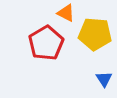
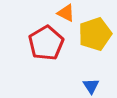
yellow pentagon: rotated 24 degrees counterclockwise
blue triangle: moved 13 px left, 7 px down
